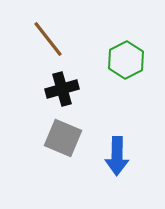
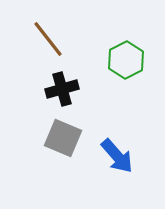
blue arrow: rotated 42 degrees counterclockwise
